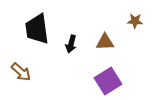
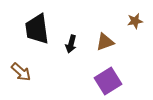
brown star: rotated 14 degrees counterclockwise
brown triangle: rotated 18 degrees counterclockwise
